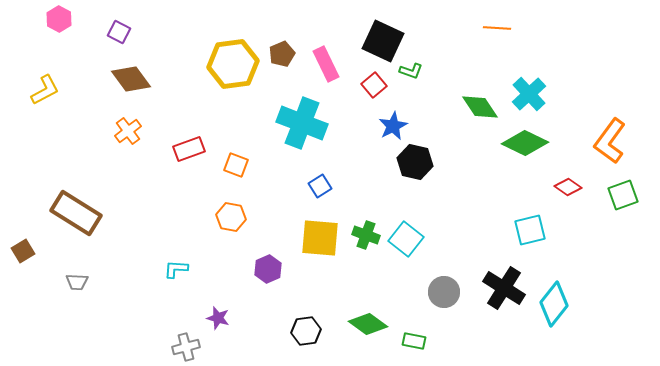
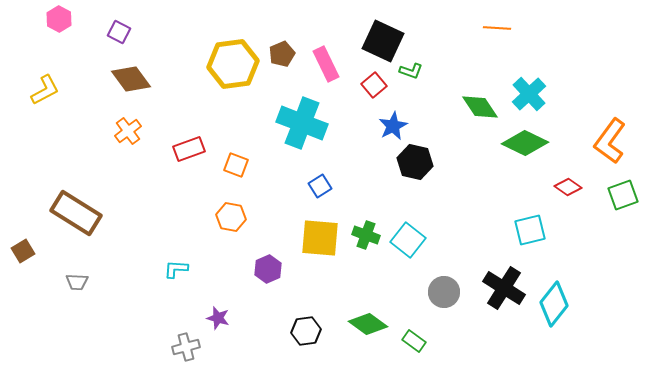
cyan square at (406, 239): moved 2 px right, 1 px down
green rectangle at (414, 341): rotated 25 degrees clockwise
